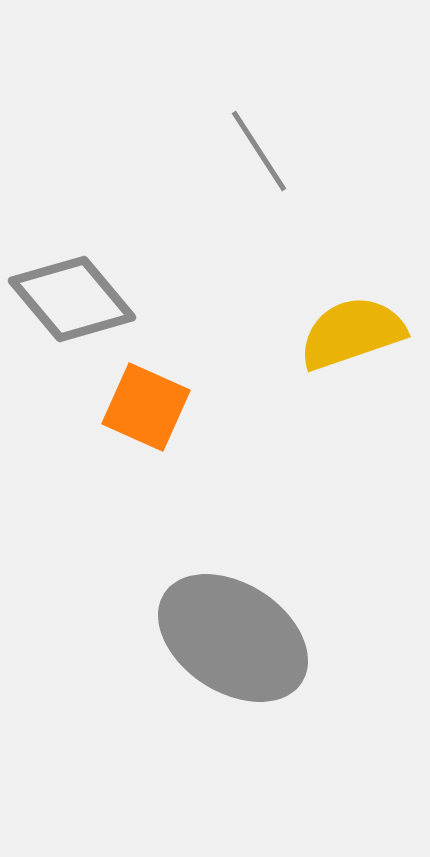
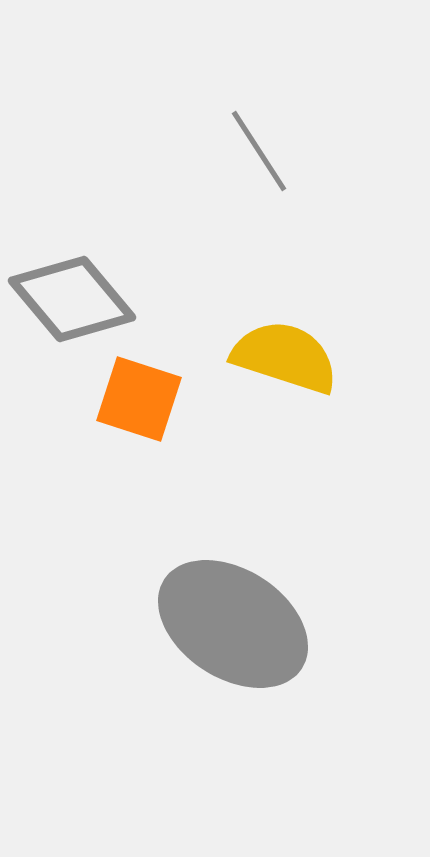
yellow semicircle: moved 67 px left, 24 px down; rotated 37 degrees clockwise
orange square: moved 7 px left, 8 px up; rotated 6 degrees counterclockwise
gray ellipse: moved 14 px up
